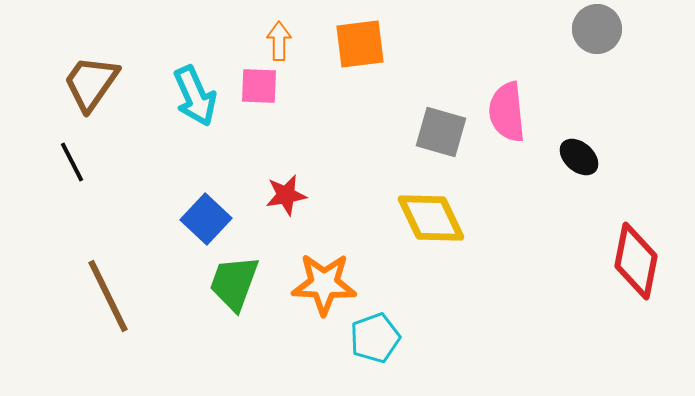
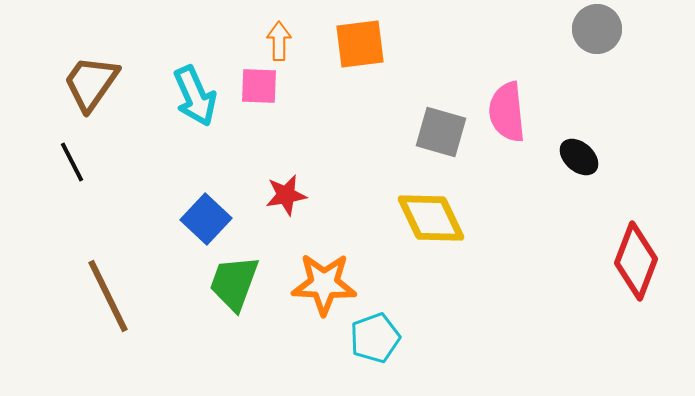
red diamond: rotated 10 degrees clockwise
